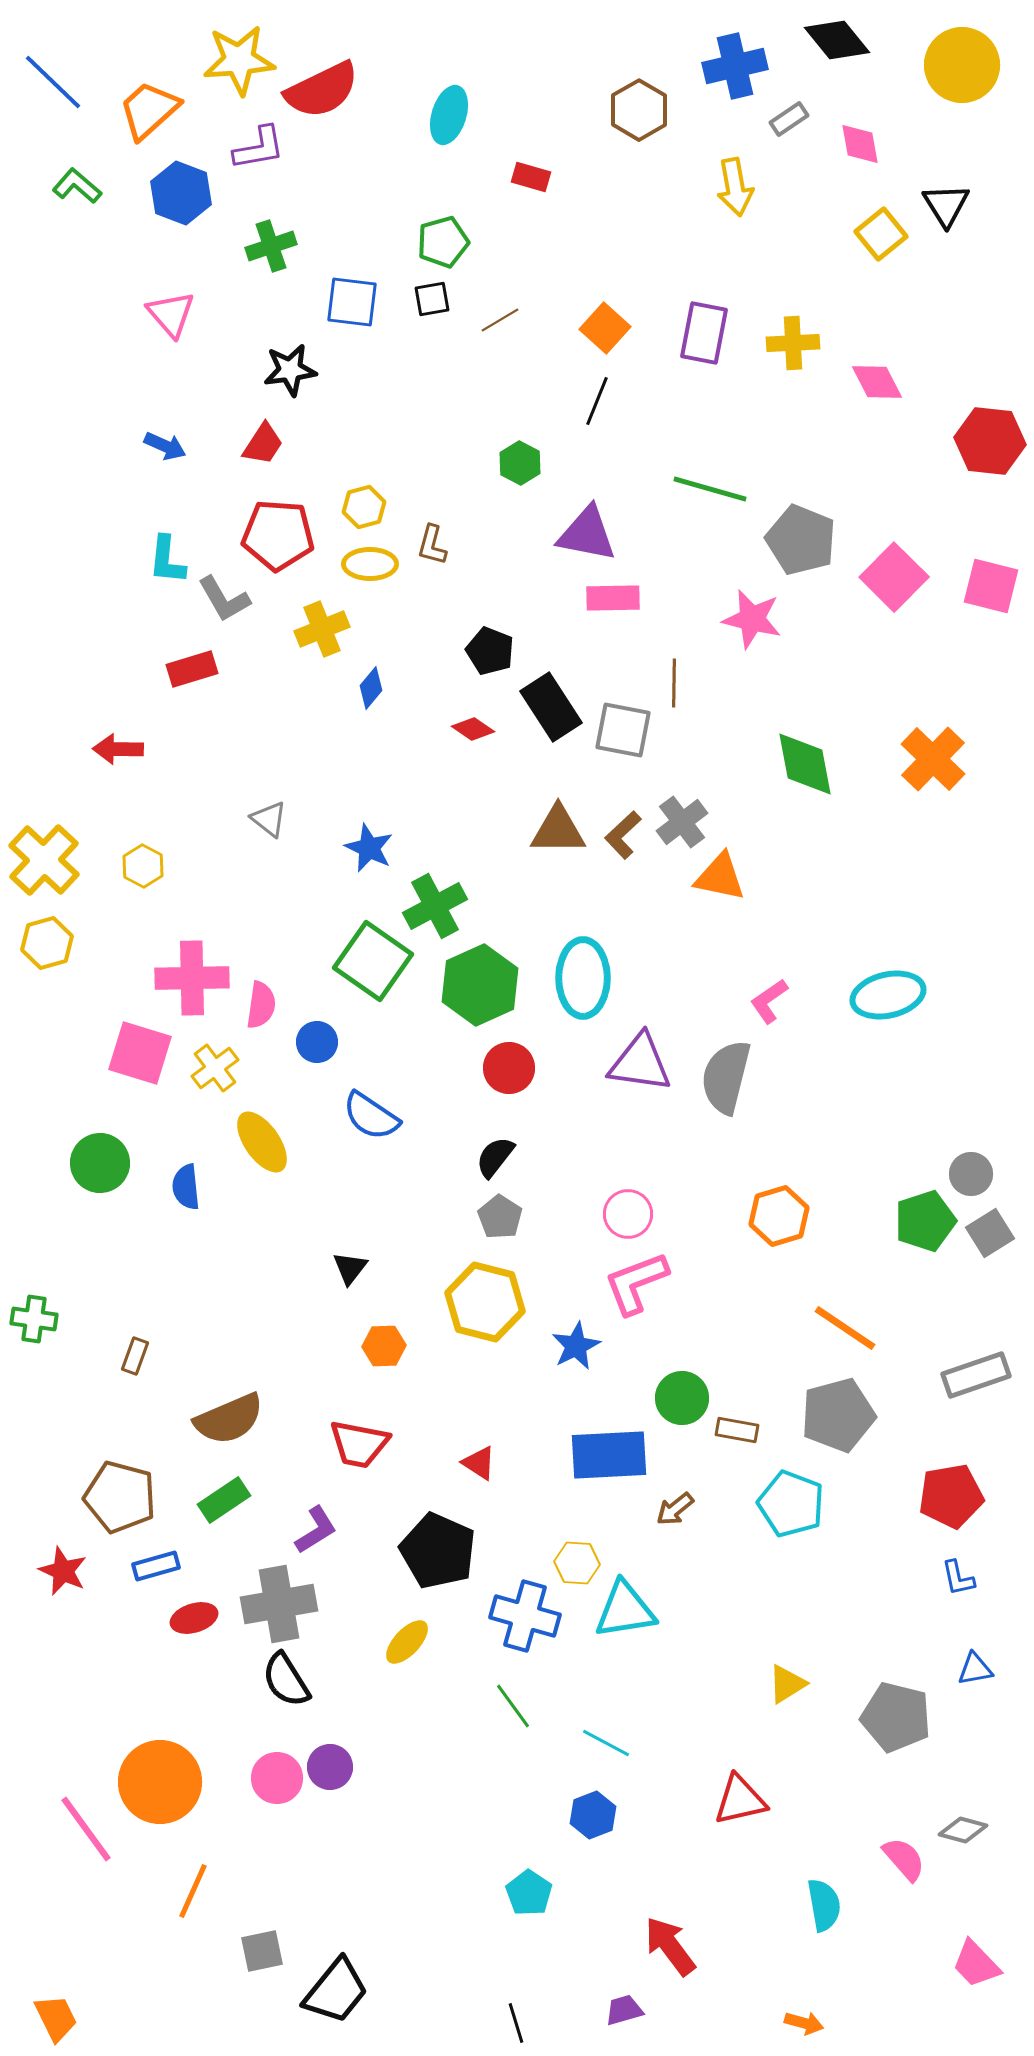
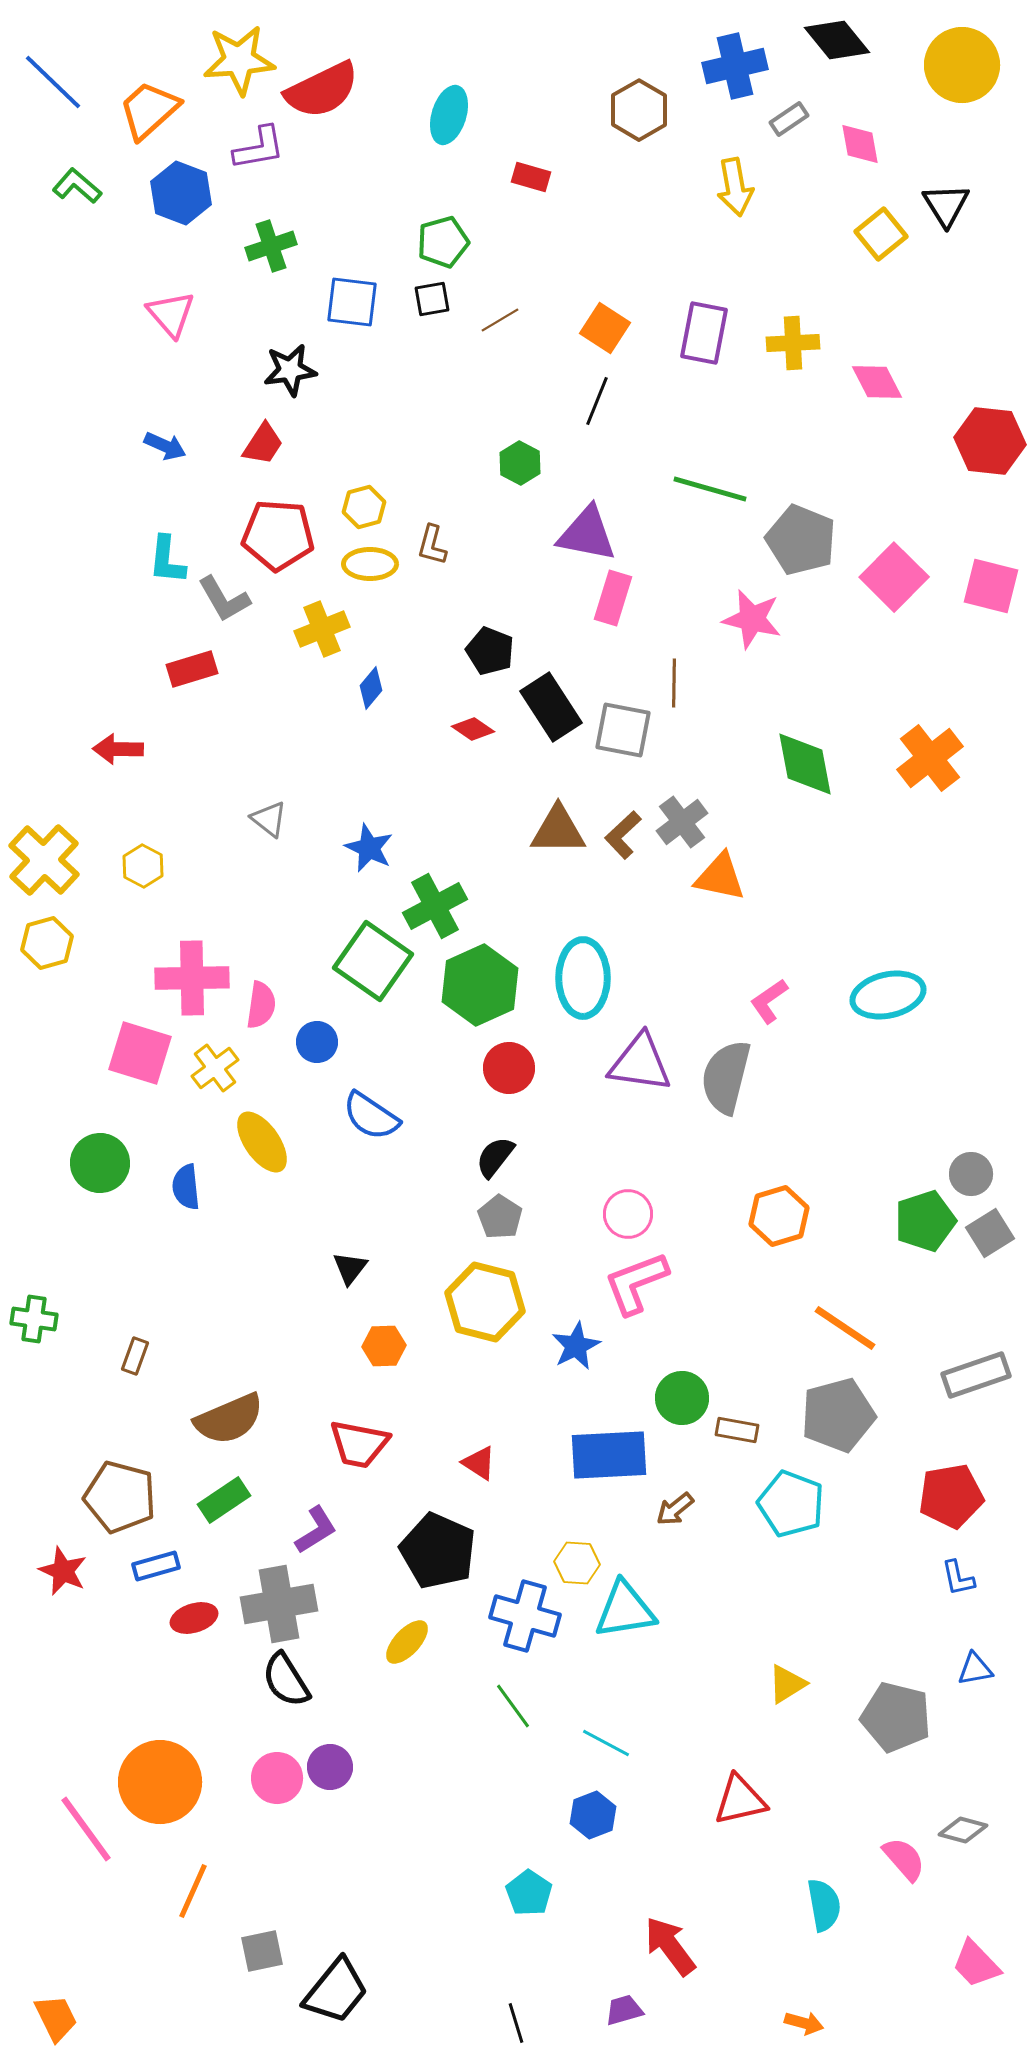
orange square at (605, 328): rotated 9 degrees counterclockwise
pink rectangle at (613, 598): rotated 72 degrees counterclockwise
orange cross at (933, 759): moved 3 px left, 1 px up; rotated 8 degrees clockwise
